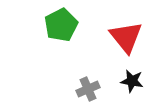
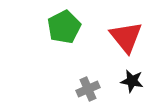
green pentagon: moved 3 px right, 2 px down
